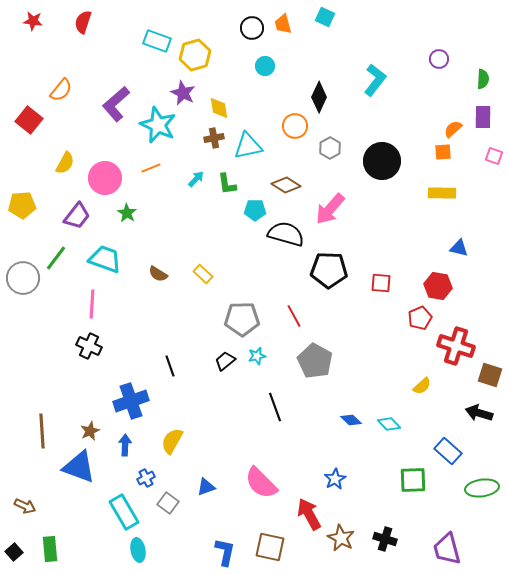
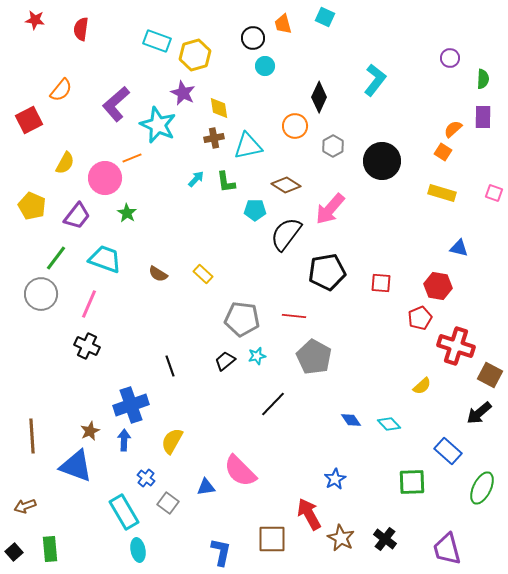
red star at (33, 21): moved 2 px right, 1 px up
red semicircle at (83, 22): moved 2 px left, 7 px down; rotated 10 degrees counterclockwise
black circle at (252, 28): moved 1 px right, 10 px down
purple circle at (439, 59): moved 11 px right, 1 px up
red square at (29, 120): rotated 24 degrees clockwise
gray hexagon at (330, 148): moved 3 px right, 2 px up
orange square at (443, 152): rotated 36 degrees clockwise
pink square at (494, 156): moved 37 px down
orange line at (151, 168): moved 19 px left, 10 px up
green L-shape at (227, 184): moved 1 px left, 2 px up
yellow rectangle at (442, 193): rotated 16 degrees clockwise
yellow pentagon at (22, 205): moved 10 px right, 1 px down; rotated 28 degrees clockwise
black semicircle at (286, 234): rotated 69 degrees counterclockwise
black pentagon at (329, 270): moved 2 px left, 2 px down; rotated 12 degrees counterclockwise
gray circle at (23, 278): moved 18 px right, 16 px down
pink line at (92, 304): moved 3 px left; rotated 20 degrees clockwise
red line at (294, 316): rotated 55 degrees counterclockwise
gray pentagon at (242, 319): rotated 8 degrees clockwise
black cross at (89, 346): moved 2 px left
gray pentagon at (315, 361): moved 1 px left, 4 px up
brown square at (490, 375): rotated 10 degrees clockwise
blue cross at (131, 401): moved 4 px down
black line at (275, 407): moved 2 px left, 3 px up; rotated 64 degrees clockwise
black arrow at (479, 413): rotated 56 degrees counterclockwise
blue diamond at (351, 420): rotated 10 degrees clockwise
brown line at (42, 431): moved 10 px left, 5 px down
blue arrow at (125, 445): moved 1 px left, 5 px up
blue triangle at (79, 467): moved 3 px left, 1 px up
blue cross at (146, 478): rotated 24 degrees counterclockwise
green square at (413, 480): moved 1 px left, 2 px down
pink semicircle at (261, 483): moved 21 px left, 12 px up
blue triangle at (206, 487): rotated 12 degrees clockwise
green ellipse at (482, 488): rotated 56 degrees counterclockwise
brown arrow at (25, 506): rotated 135 degrees clockwise
black cross at (385, 539): rotated 20 degrees clockwise
brown square at (270, 547): moved 2 px right, 8 px up; rotated 12 degrees counterclockwise
blue L-shape at (225, 552): moved 4 px left
